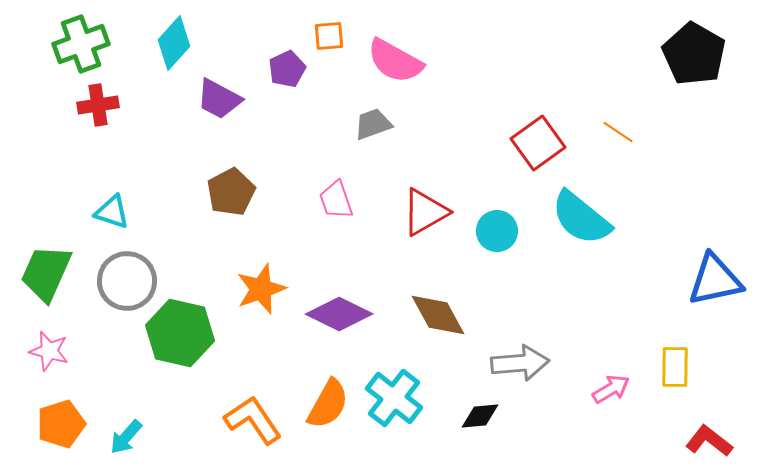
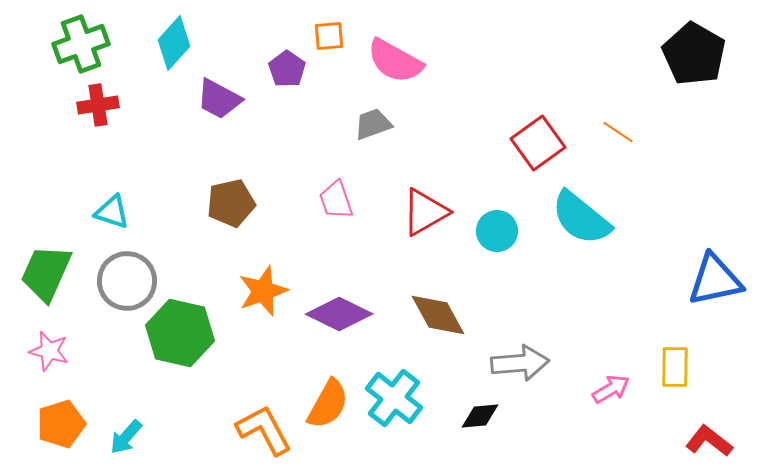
purple pentagon: rotated 12 degrees counterclockwise
brown pentagon: moved 11 px down; rotated 15 degrees clockwise
orange star: moved 2 px right, 2 px down
orange L-shape: moved 11 px right, 10 px down; rotated 6 degrees clockwise
